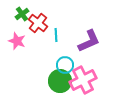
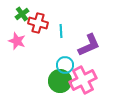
red cross: rotated 24 degrees counterclockwise
cyan line: moved 5 px right, 4 px up
purple L-shape: moved 4 px down
